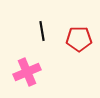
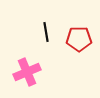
black line: moved 4 px right, 1 px down
